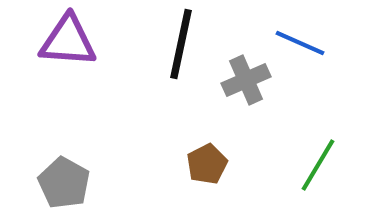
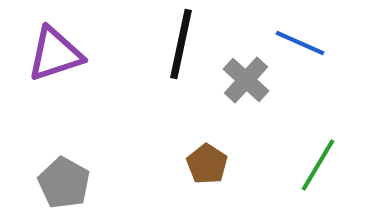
purple triangle: moved 13 px left, 13 px down; rotated 22 degrees counterclockwise
gray cross: rotated 24 degrees counterclockwise
brown pentagon: rotated 12 degrees counterclockwise
